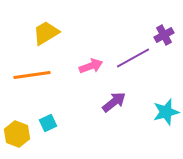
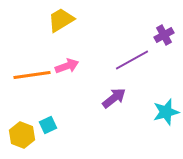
yellow trapezoid: moved 15 px right, 13 px up
purple line: moved 1 px left, 2 px down
pink arrow: moved 24 px left
purple arrow: moved 4 px up
cyan square: moved 2 px down
yellow hexagon: moved 5 px right, 1 px down
